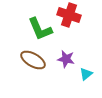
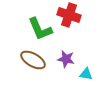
cyan triangle: rotated 48 degrees clockwise
